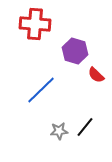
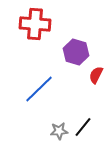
purple hexagon: moved 1 px right, 1 px down
red semicircle: rotated 72 degrees clockwise
blue line: moved 2 px left, 1 px up
black line: moved 2 px left
